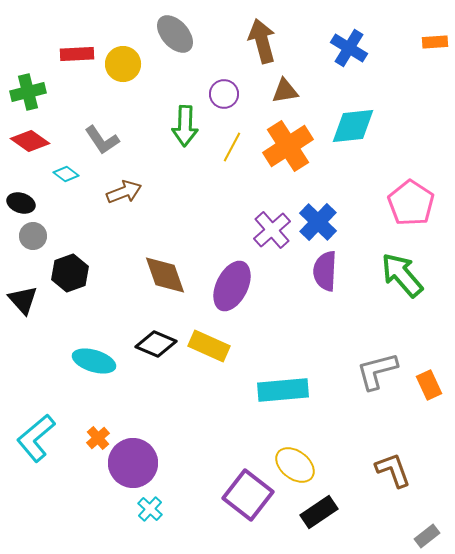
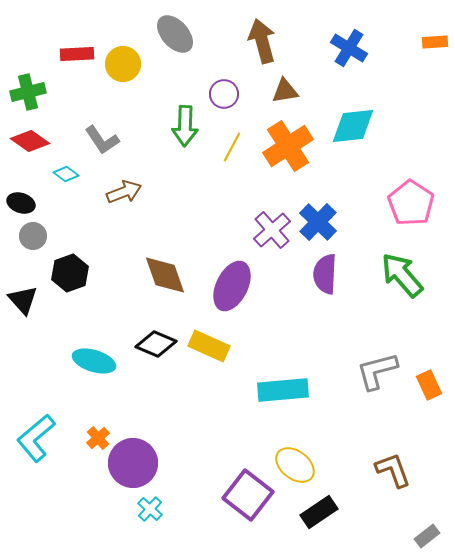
purple semicircle at (325, 271): moved 3 px down
